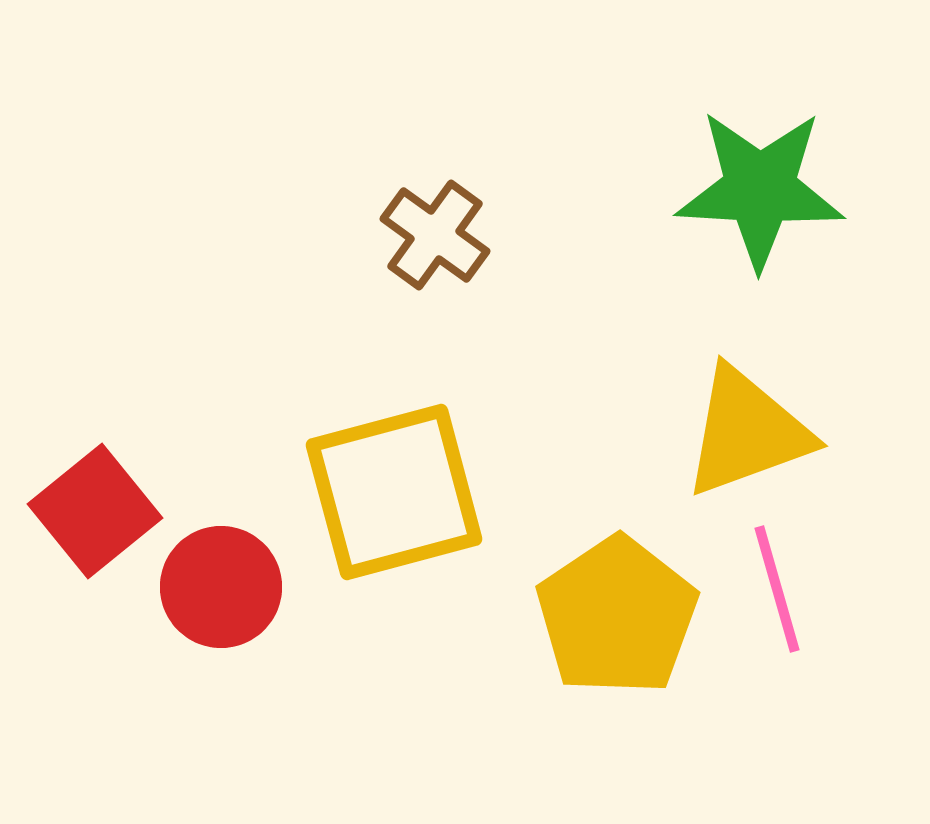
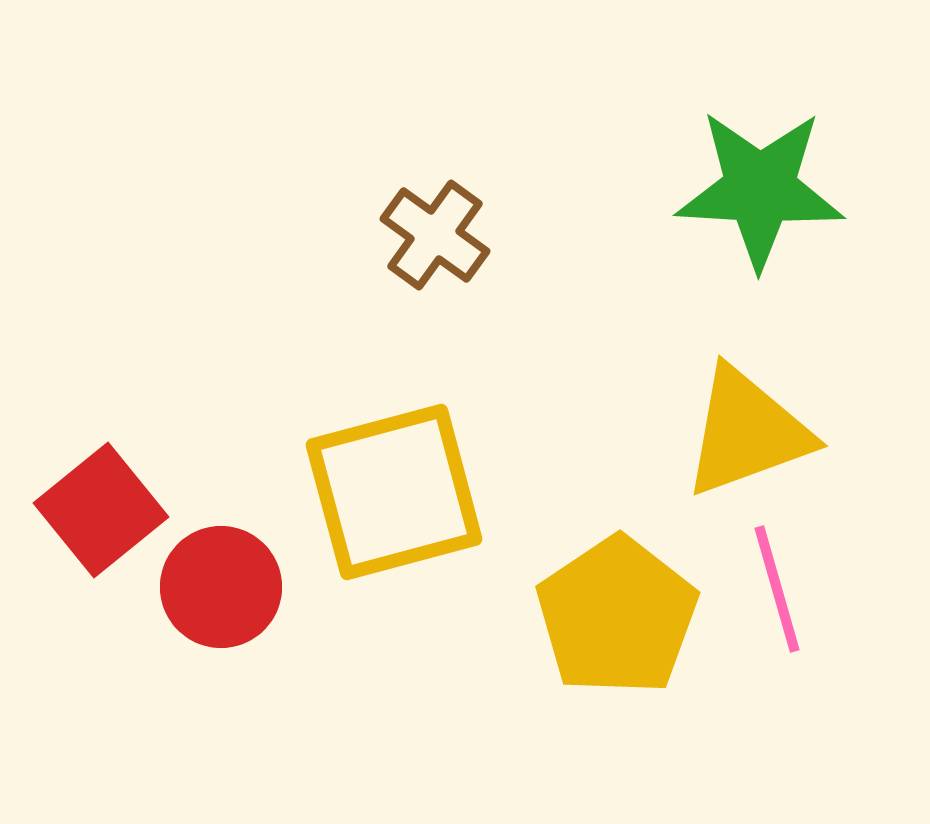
red square: moved 6 px right, 1 px up
